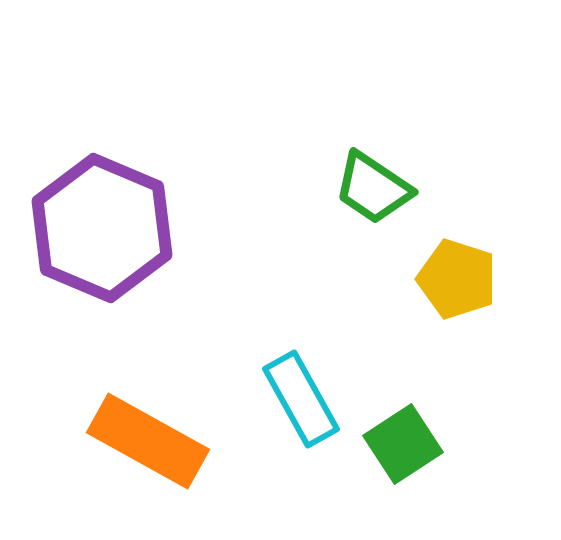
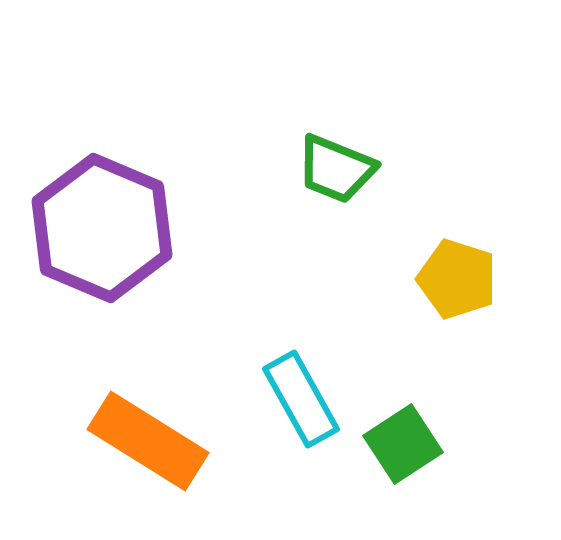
green trapezoid: moved 37 px left, 19 px up; rotated 12 degrees counterclockwise
orange rectangle: rotated 3 degrees clockwise
